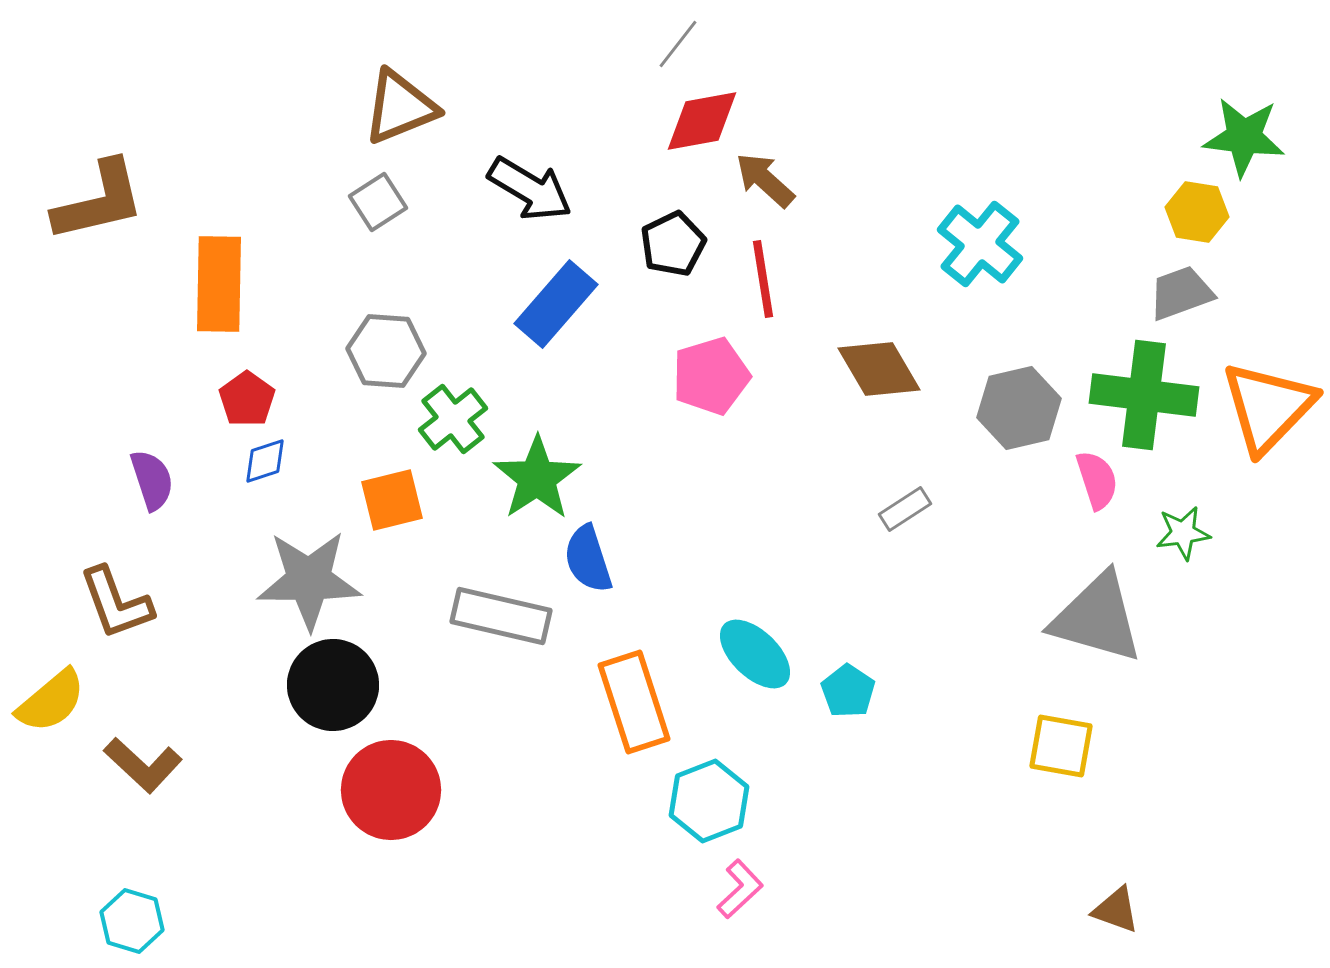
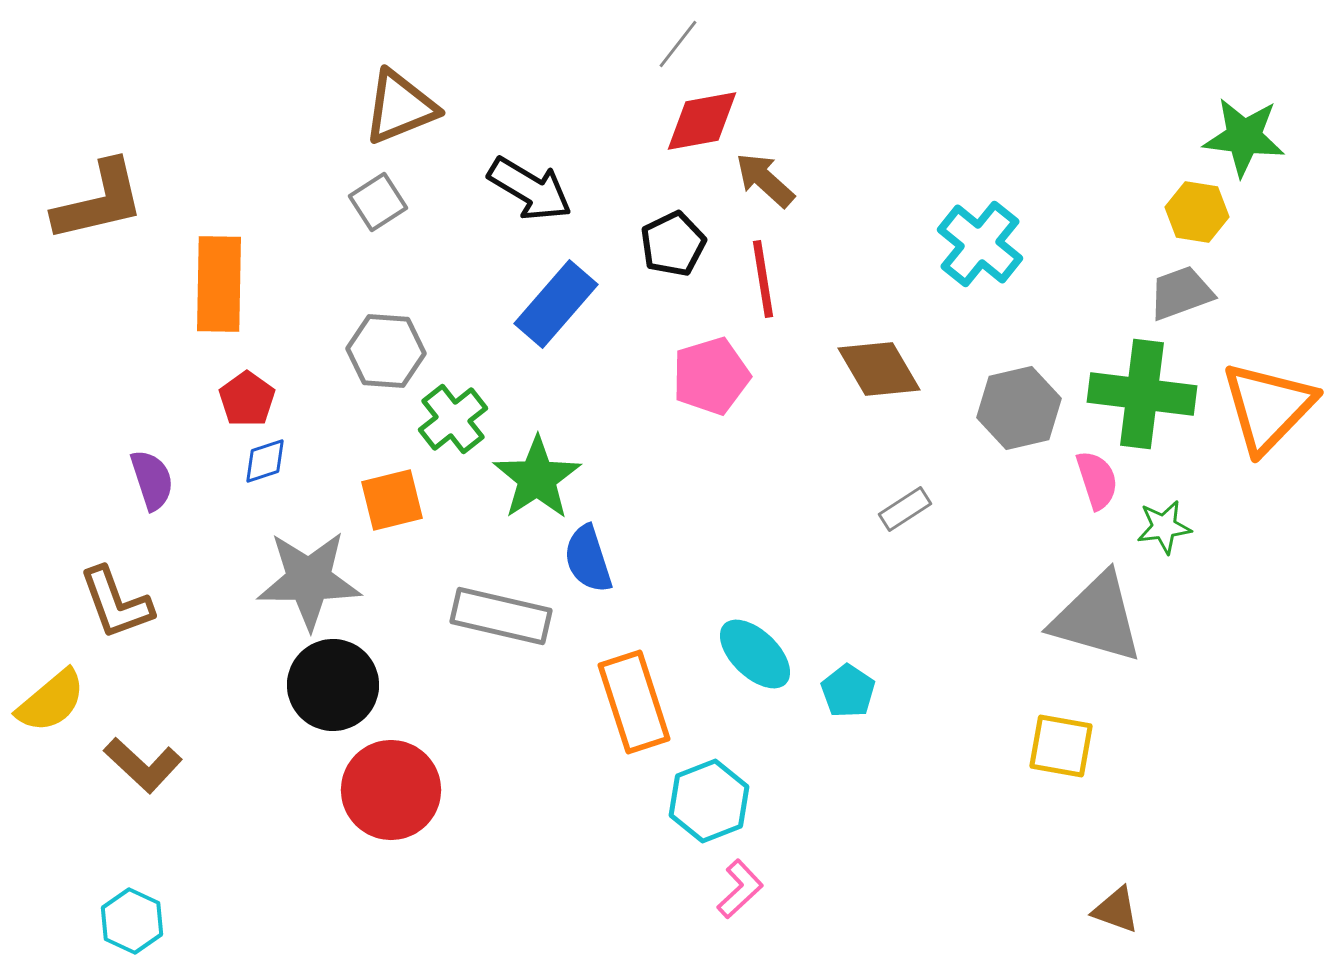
green cross at (1144, 395): moved 2 px left, 1 px up
green star at (1183, 533): moved 19 px left, 6 px up
cyan hexagon at (132, 921): rotated 8 degrees clockwise
